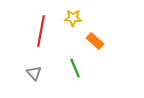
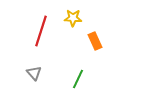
red line: rotated 8 degrees clockwise
orange rectangle: rotated 24 degrees clockwise
green line: moved 3 px right, 11 px down; rotated 48 degrees clockwise
